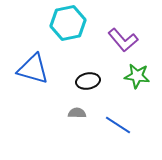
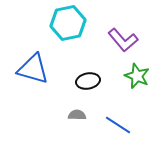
green star: rotated 15 degrees clockwise
gray semicircle: moved 2 px down
